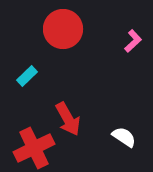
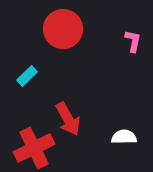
pink L-shape: rotated 35 degrees counterclockwise
white semicircle: rotated 35 degrees counterclockwise
